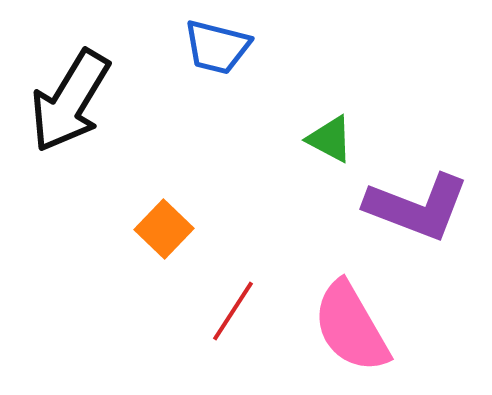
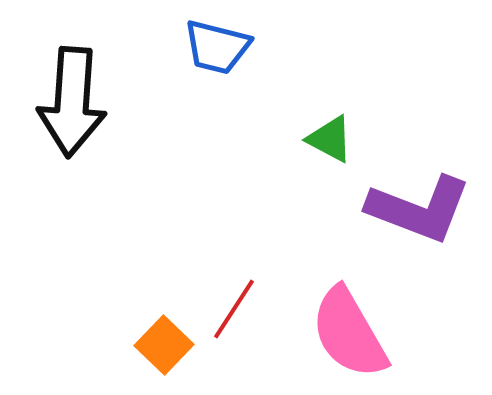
black arrow: moved 2 px right, 1 px down; rotated 27 degrees counterclockwise
purple L-shape: moved 2 px right, 2 px down
orange square: moved 116 px down
red line: moved 1 px right, 2 px up
pink semicircle: moved 2 px left, 6 px down
